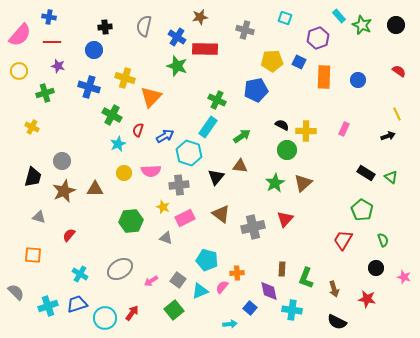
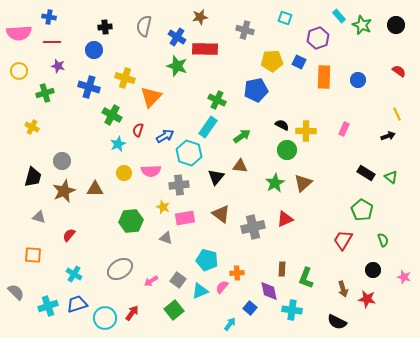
pink semicircle at (20, 35): moved 1 px left, 2 px up; rotated 45 degrees clockwise
pink rectangle at (185, 218): rotated 18 degrees clockwise
red triangle at (285, 219): rotated 24 degrees clockwise
black circle at (376, 268): moved 3 px left, 2 px down
cyan cross at (80, 274): moved 6 px left
brown arrow at (334, 289): moved 9 px right
cyan arrow at (230, 324): rotated 48 degrees counterclockwise
